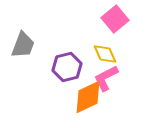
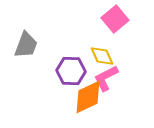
gray trapezoid: moved 3 px right
yellow diamond: moved 3 px left, 2 px down
purple hexagon: moved 4 px right, 4 px down; rotated 16 degrees clockwise
